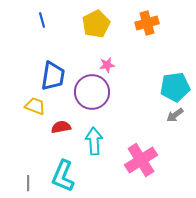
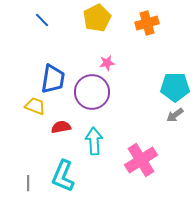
blue line: rotated 28 degrees counterclockwise
yellow pentagon: moved 1 px right, 6 px up
pink star: moved 2 px up
blue trapezoid: moved 3 px down
cyan pentagon: rotated 8 degrees clockwise
